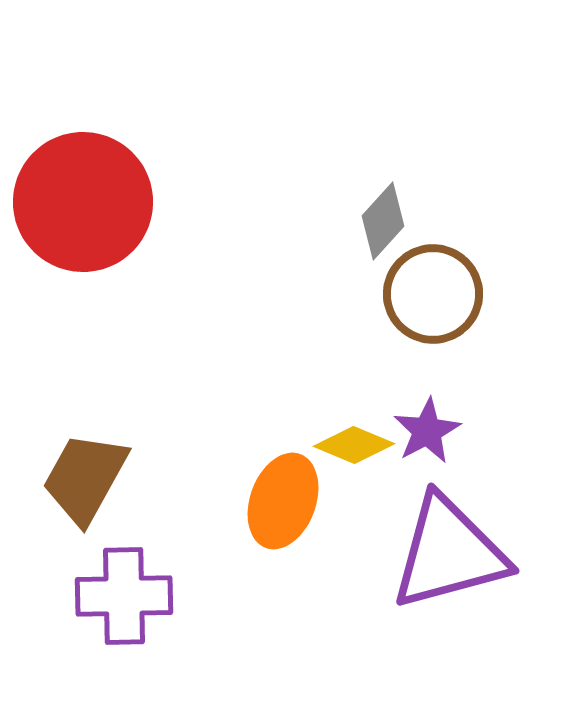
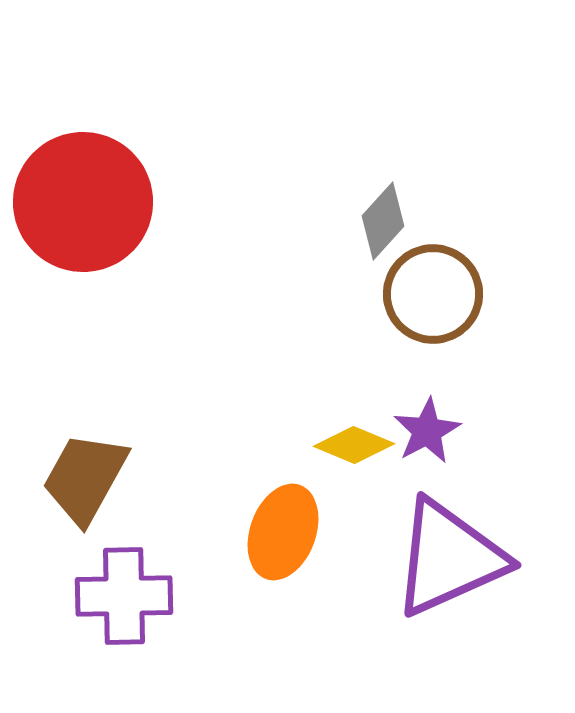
orange ellipse: moved 31 px down
purple triangle: moved 5 px down; rotated 9 degrees counterclockwise
